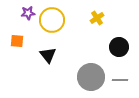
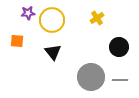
black triangle: moved 5 px right, 3 px up
